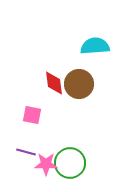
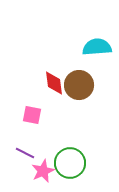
cyan semicircle: moved 2 px right, 1 px down
brown circle: moved 1 px down
purple line: moved 1 px left, 1 px down; rotated 12 degrees clockwise
pink star: moved 3 px left, 7 px down; rotated 25 degrees counterclockwise
